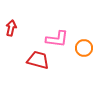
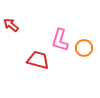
red arrow: moved 3 px up; rotated 63 degrees counterclockwise
pink L-shape: moved 3 px right, 1 px down; rotated 100 degrees clockwise
